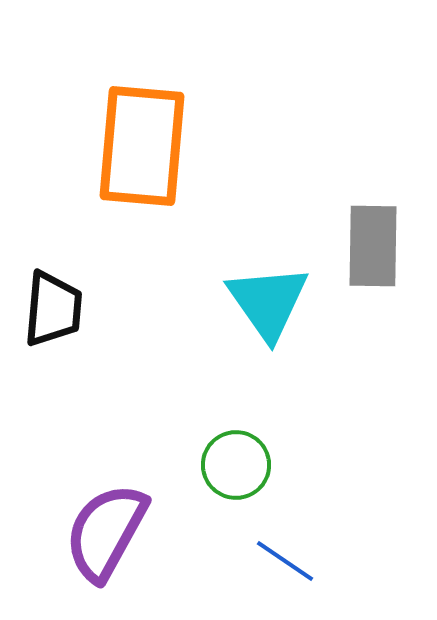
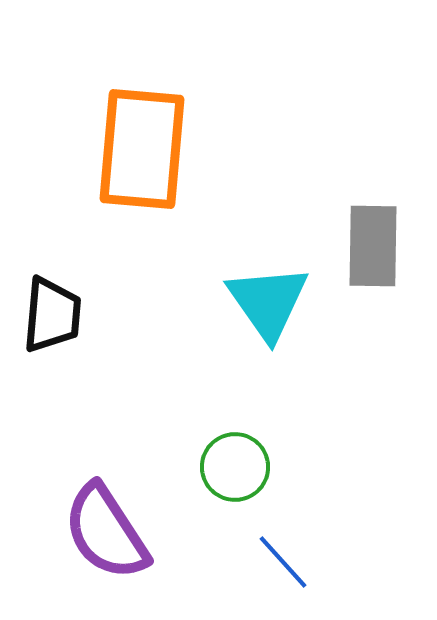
orange rectangle: moved 3 px down
black trapezoid: moved 1 px left, 6 px down
green circle: moved 1 px left, 2 px down
purple semicircle: rotated 62 degrees counterclockwise
blue line: moved 2 px left, 1 px down; rotated 14 degrees clockwise
